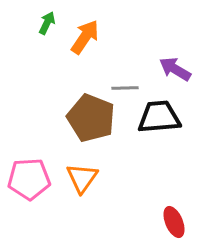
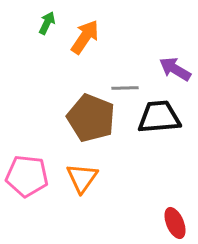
pink pentagon: moved 2 px left, 3 px up; rotated 9 degrees clockwise
red ellipse: moved 1 px right, 1 px down
